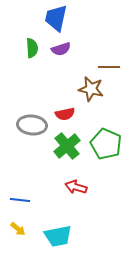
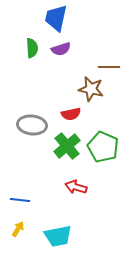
red semicircle: moved 6 px right
green pentagon: moved 3 px left, 3 px down
yellow arrow: rotated 98 degrees counterclockwise
